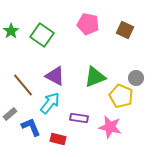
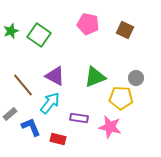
green star: rotated 14 degrees clockwise
green square: moved 3 px left
yellow pentagon: moved 2 px down; rotated 20 degrees counterclockwise
